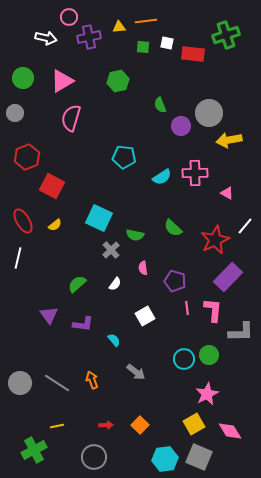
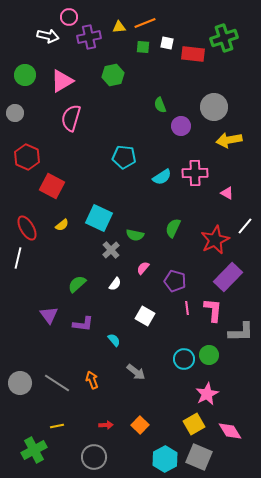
orange line at (146, 21): moved 1 px left, 2 px down; rotated 15 degrees counterclockwise
green cross at (226, 35): moved 2 px left, 3 px down
white arrow at (46, 38): moved 2 px right, 2 px up
green circle at (23, 78): moved 2 px right, 3 px up
green hexagon at (118, 81): moved 5 px left, 6 px up
gray circle at (209, 113): moved 5 px right, 6 px up
red hexagon at (27, 157): rotated 15 degrees counterclockwise
red ellipse at (23, 221): moved 4 px right, 7 px down
yellow semicircle at (55, 225): moved 7 px right
green semicircle at (173, 228): rotated 72 degrees clockwise
pink semicircle at (143, 268): rotated 48 degrees clockwise
white square at (145, 316): rotated 30 degrees counterclockwise
cyan hexagon at (165, 459): rotated 20 degrees counterclockwise
